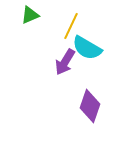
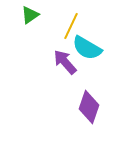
green triangle: rotated 12 degrees counterclockwise
purple arrow: rotated 108 degrees clockwise
purple diamond: moved 1 px left, 1 px down
